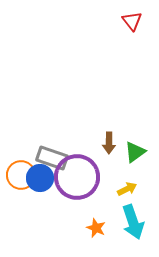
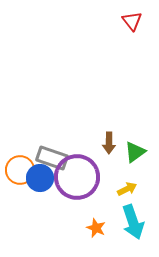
orange circle: moved 1 px left, 5 px up
